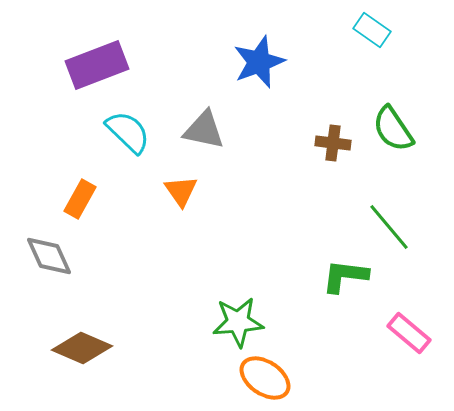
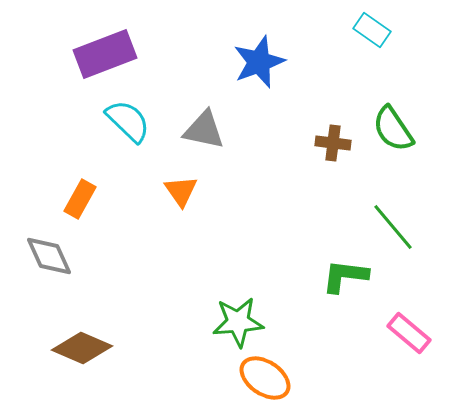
purple rectangle: moved 8 px right, 11 px up
cyan semicircle: moved 11 px up
green line: moved 4 px right
